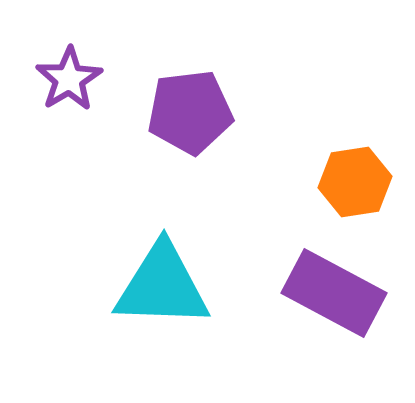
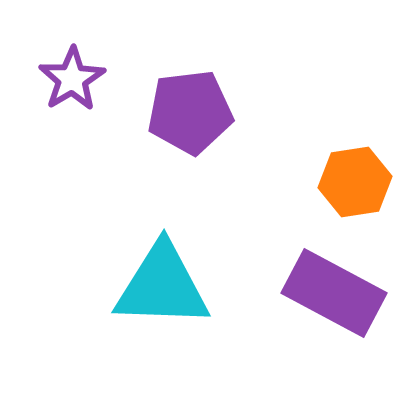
purple star: moved 3 px right
